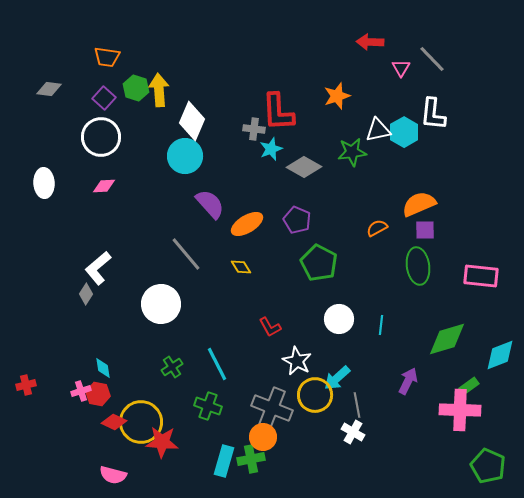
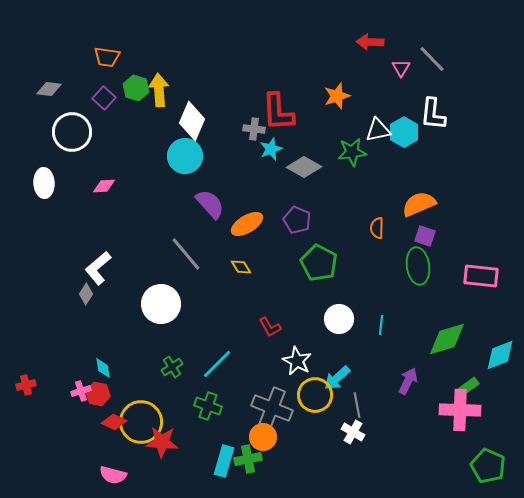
white circle at (101, 137): moved 29 px left, 5 px up
orange semicircle at (377, 228): rotated 60 degrees counterclockwise
purple square at (425, 230): moved 6 px down; rotated 20 degrees clockwise
cyan line at (217, 364): rotated 72 degrees clockwise
green cross at (251, 459): moved 3 px left
